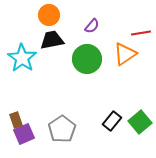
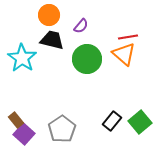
purple semicircle: moved 11 px left
red line: moved 13 px left, 4 px down
black trapezoid: rotated 25 degrees clockwise
orange triangle: moved 1 px left; rotated 45 degrees counterclockwise
brown rectangle: rotated 21 degrees counterclockwise
purple square: rotated 25 degrees counterclockwise
